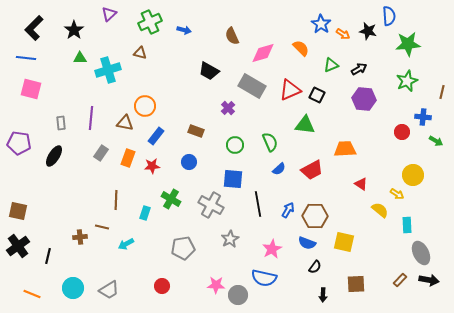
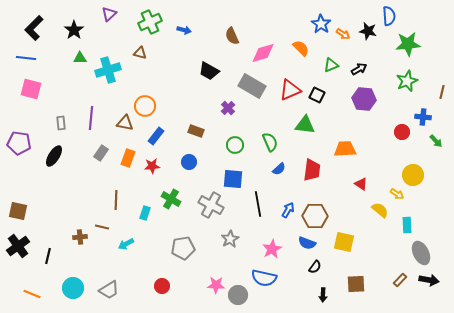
green arrow at (436, 141): rotated 16 degrees clockwise
red trapezoid at (312, 170): rotated 55 degrees counterclockwise
